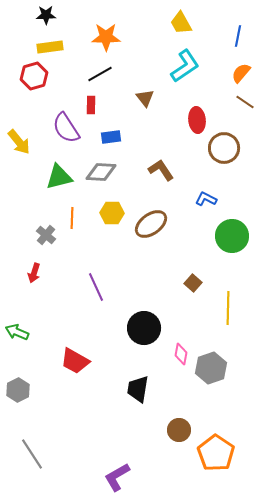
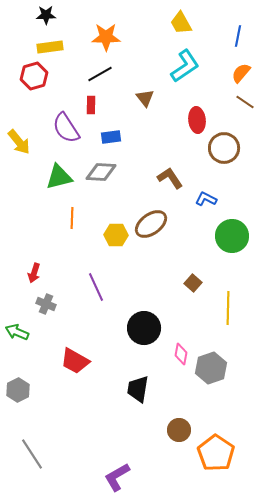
brown L-shape at (161, 170): moved 9 px right, 8 px down
yellow hexagon at (112, 213): moved 4 px right, 22 px down
gray cross at (46, 235): moved 69 px down; rotated 18 degrees counterclockwise
